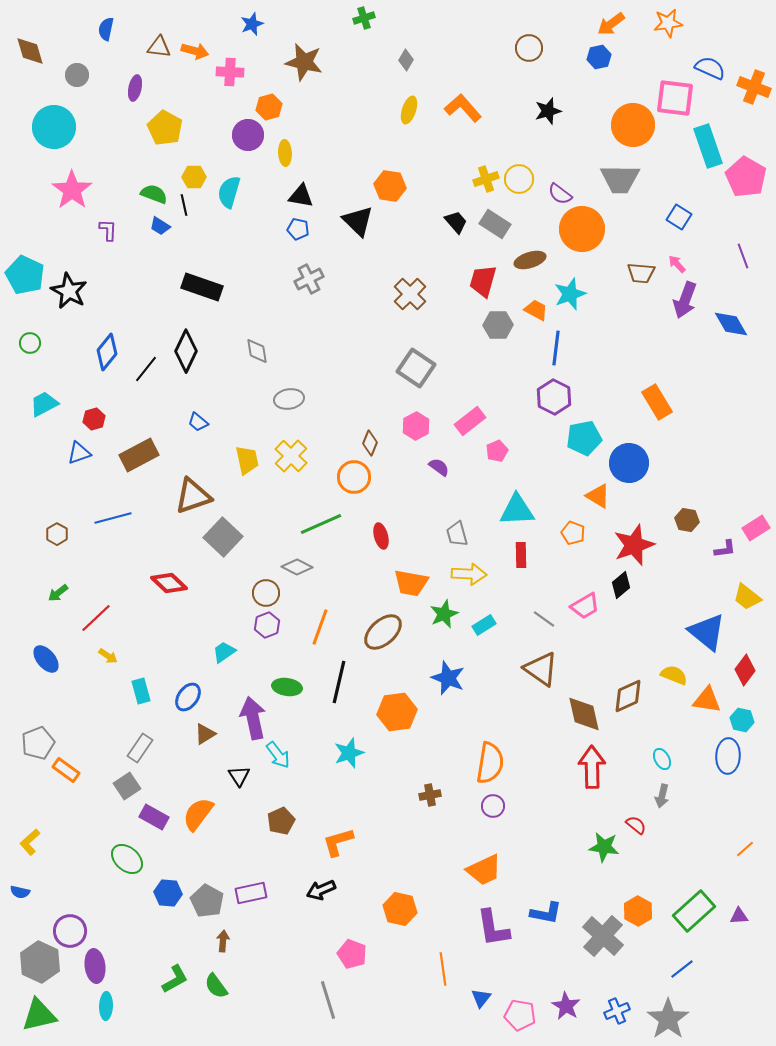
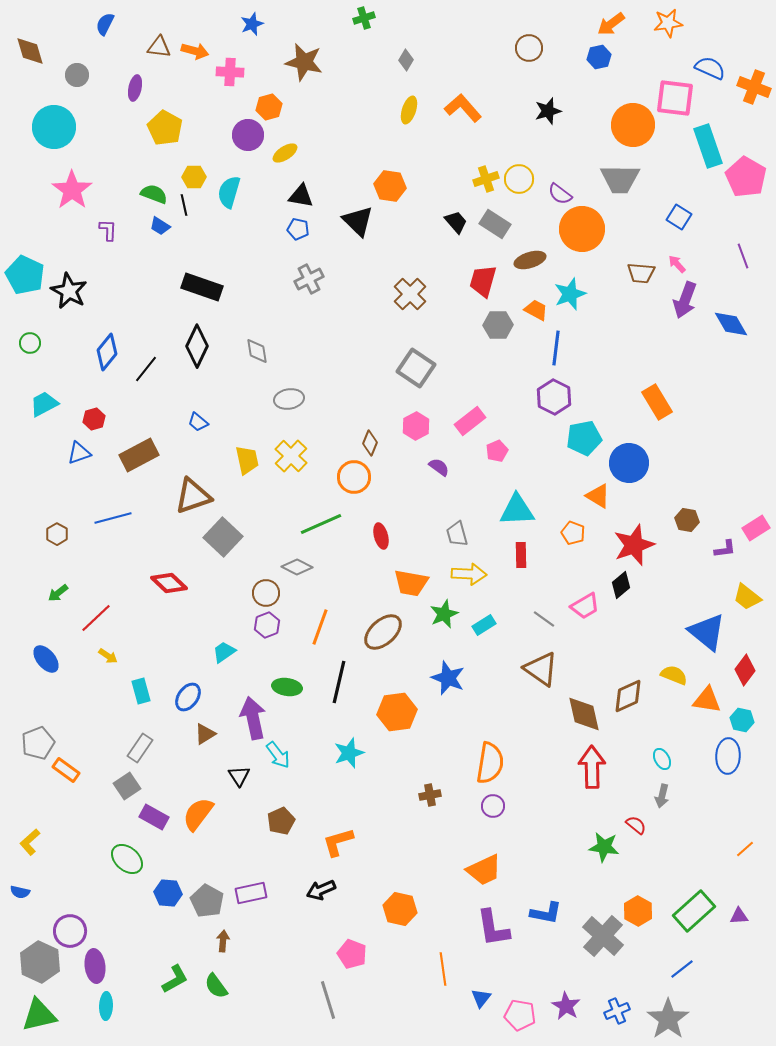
blue semicircle at (106, 29): moved 1 px left, 5 px up; rotated 15 degrees clockwise
yellow ellipse at (285, 153): rotated 60 degrees clockwise
black diamond at (186, 351): moved 11 px right, 5 px up
